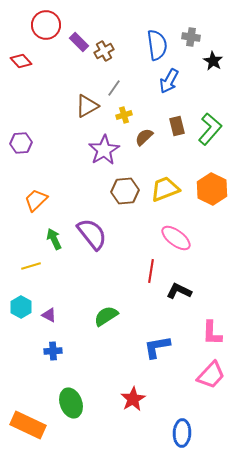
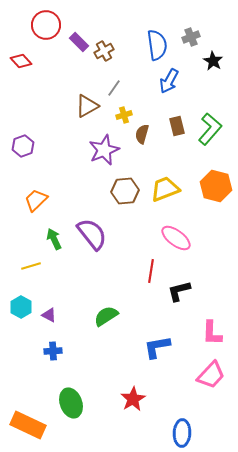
gray cross: rotated 30 degrees counterclockwise
brown semicircle: moved 2 px left, 3 px up; rotated 30 degrees counterclockwise
purple hexagon: moved 2 px right, 3 px down; rotated 15 degrees counterclockwise
purple star: rotated 8 degrees clockwise
orange hexagon: moved 4 px right, 3 px up; rotated 12 degrees counterclockwise
black L-shape: rotated 40 degrees counterclockwise
